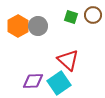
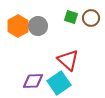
brown circle: moved 2 px left, 3 px down
